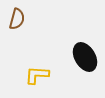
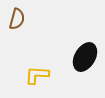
black ellipse: rotated 60 degrees clockwise
